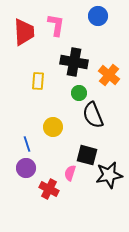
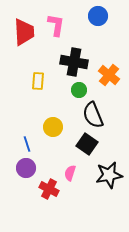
green circle: moved 3 px up
black square: moved 11 px up; rotated 20 degrees clockwise
